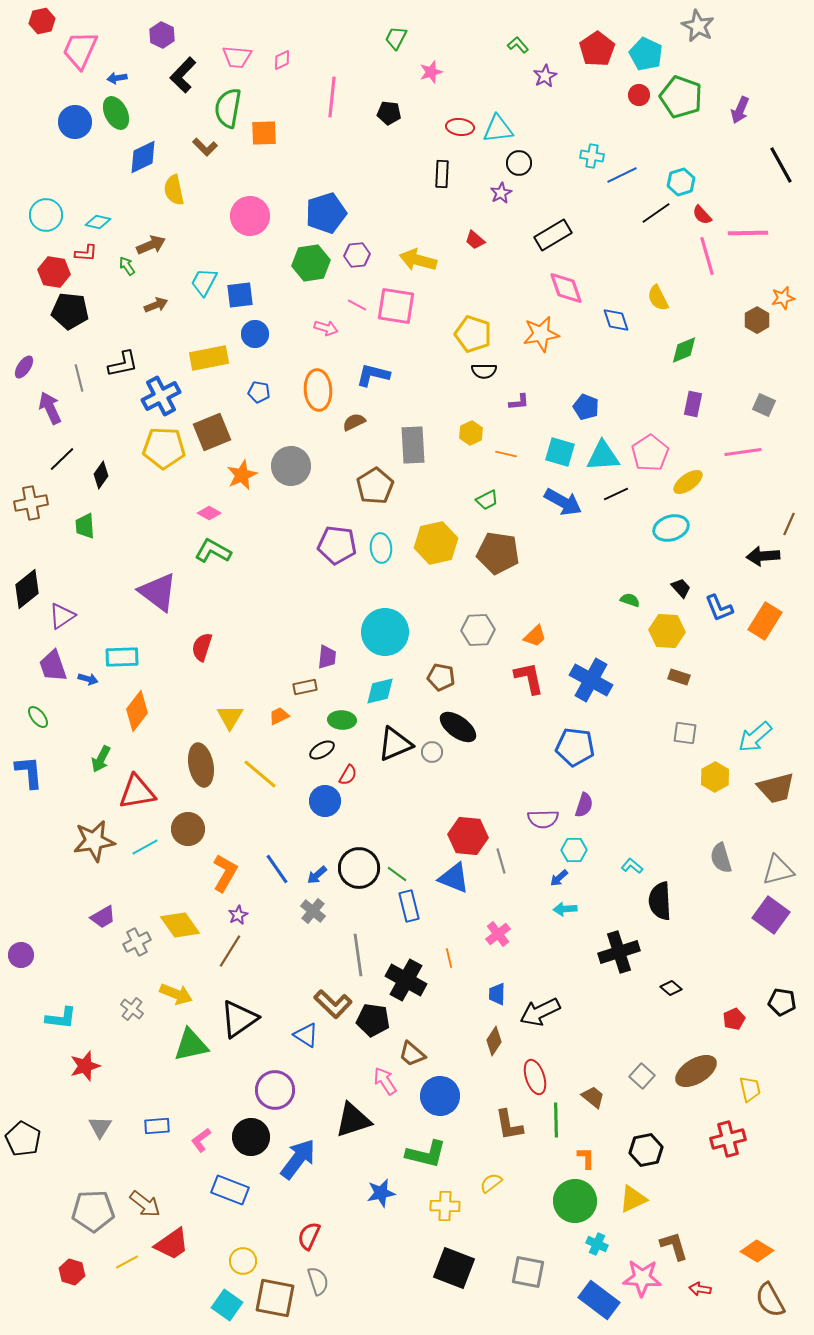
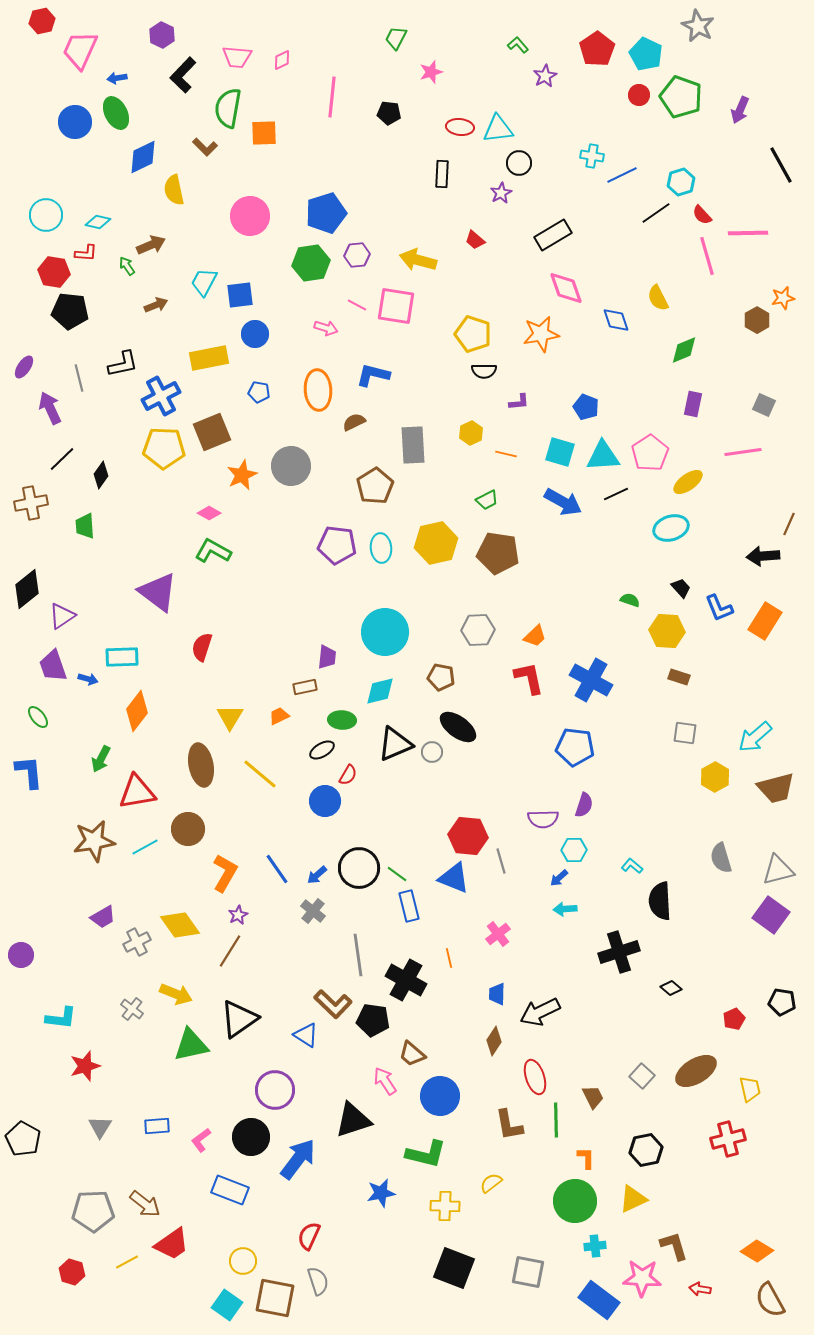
brown trapezoid at (593, 1097): rotated 25 degrees clockwise
cyan cross at (597, 1244): moved 2 px left, 2 px down; rotated 30 degrees counterclockwise
